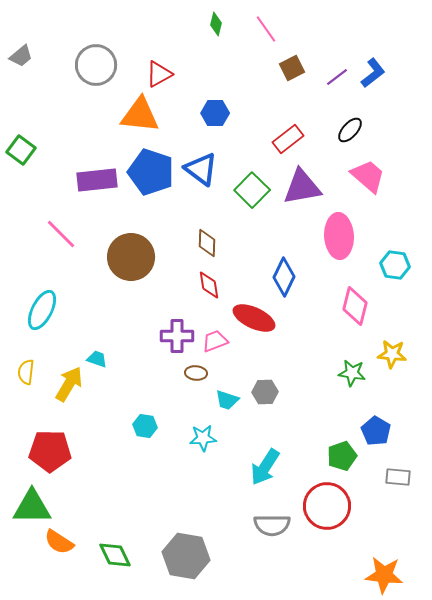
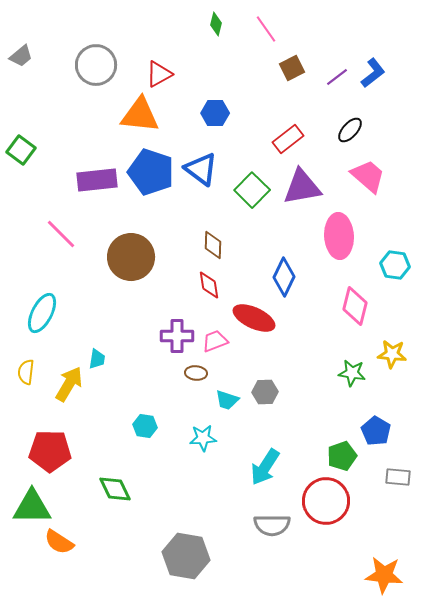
brown diamond at (207, 243): moved 6 px right, 2 px down
cyan ellipse at (42, 310): moved 3 px down
cyan trapezoid at (97, 359): rotated 80 degrees clockwise
red circle at (327, 506): moved 1 px left, 5 px up
green diamond at (115, 555): moved 66 px up
